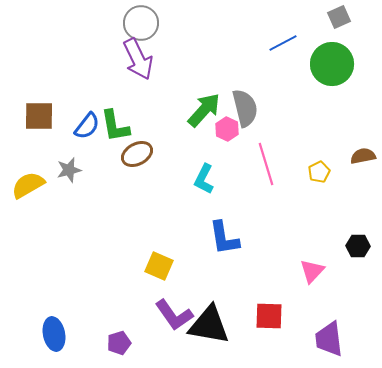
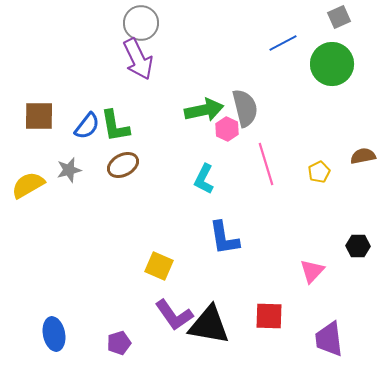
green arrow: rotated 36 degrees clockwise
brown ellipse: moved 14 px left, 11 px down
